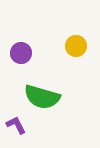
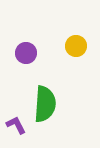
purple circle: moved 5 px right
green semicircle: moved 3 px right, 7 px down; rotated 102 degrees counterclockwise
